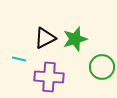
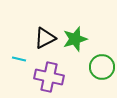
purple cross: rotated 8 degrees clockwise
